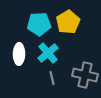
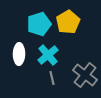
cyan pentagon: rotated 15 degrees counterclockwise
cyan cross: moved 2 px down
gray cross: rotated 25 degrees clockwise
